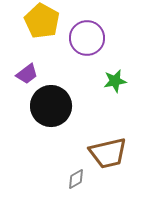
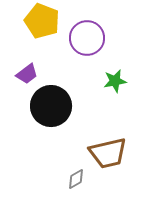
yellow pentagon: rotated 8 degrees counterclockwise
